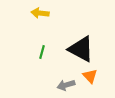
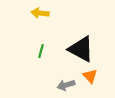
green line: moved 1 px left, 1 px up
